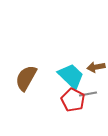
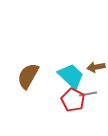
brown semicircle: moved 2 px right, 2 px up
